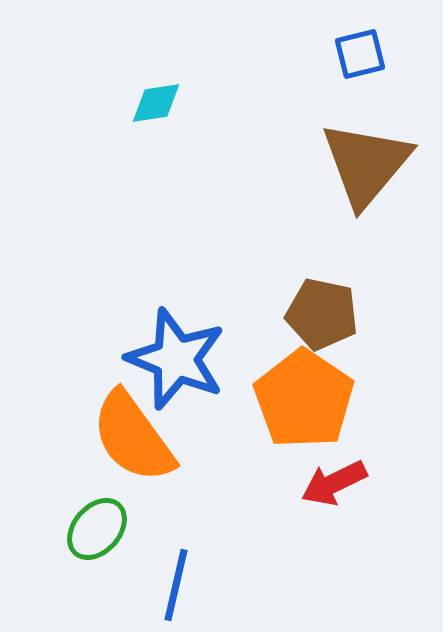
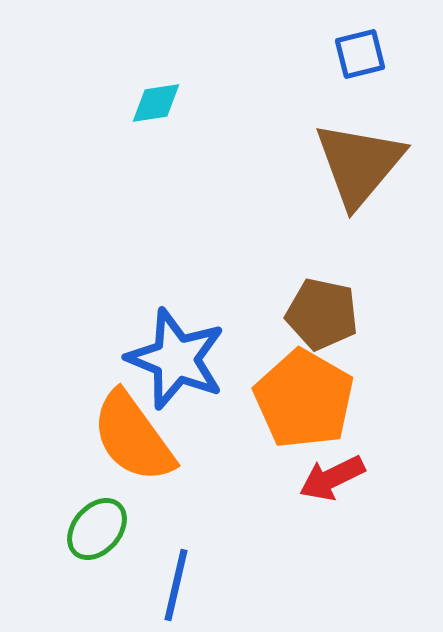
brown triangle: moved 7 px left
orange pentagon: rotated 4 degrees counterclockwise
red arrow: moved 2 px left, 5 px up
